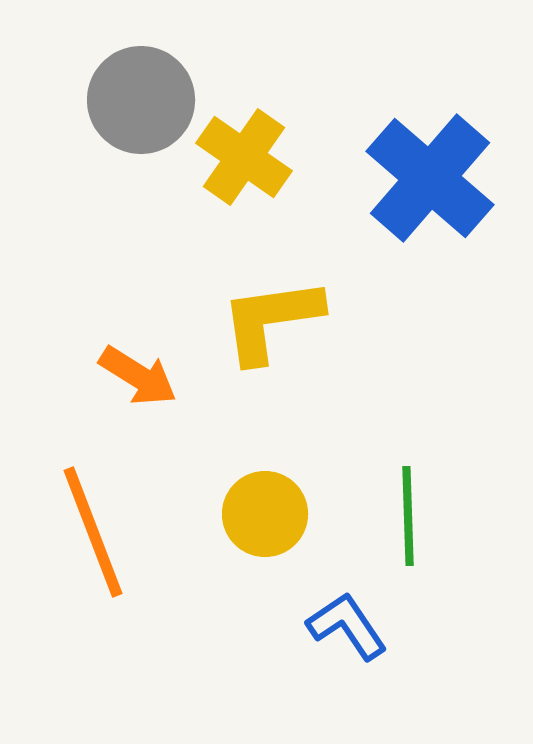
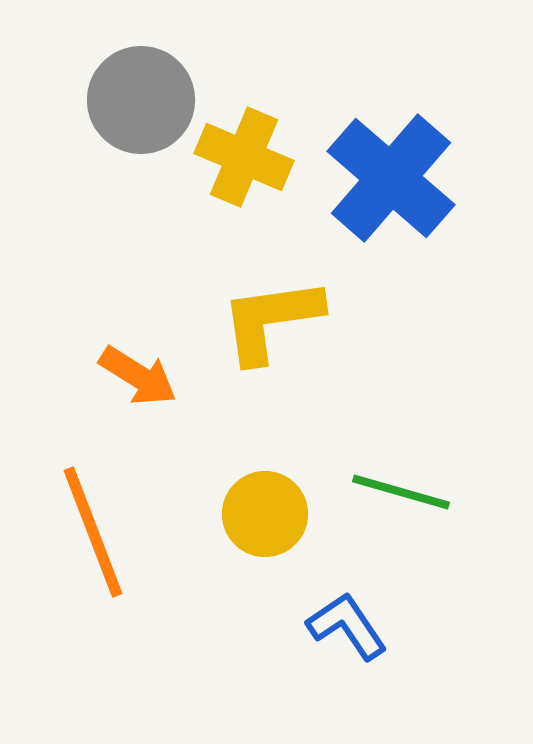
yellow cross: rotated 12 degrees counterclockwise
blue cross: moved 39 px left
green line: moved 7 px left, 24 px up; rotated 72 degrees counterclockwise
